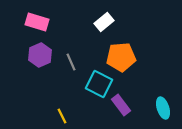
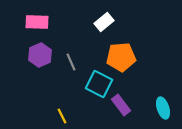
pink rectangle: rotated 15 degrees counterclockwise
